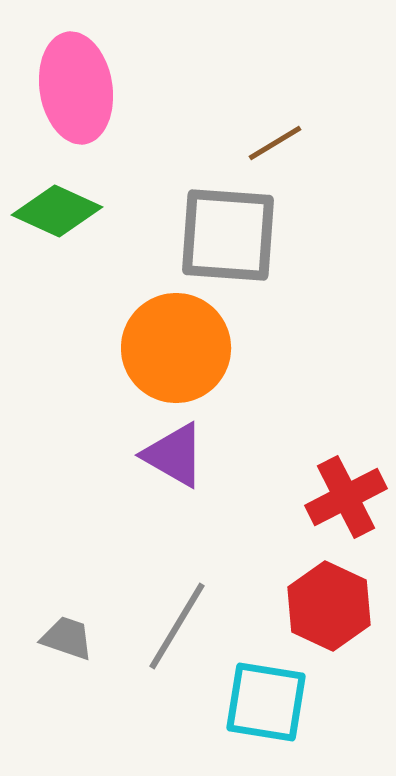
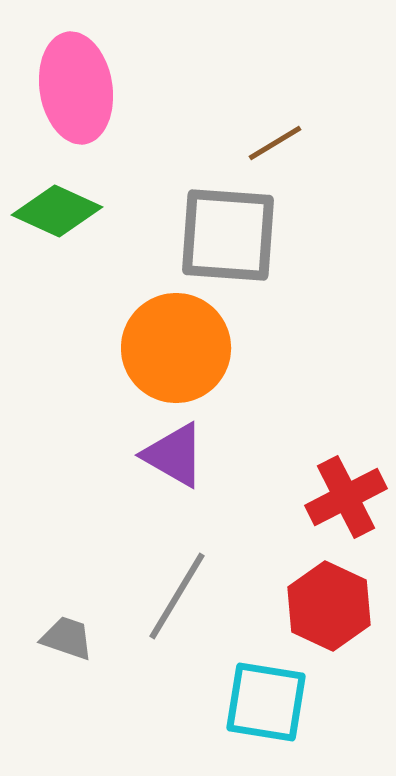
gray line: moved 30 px up
